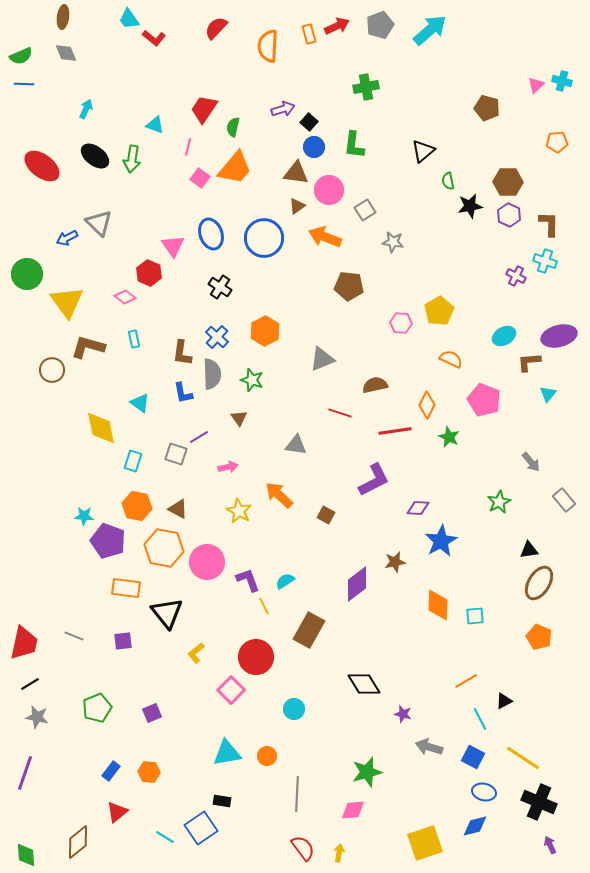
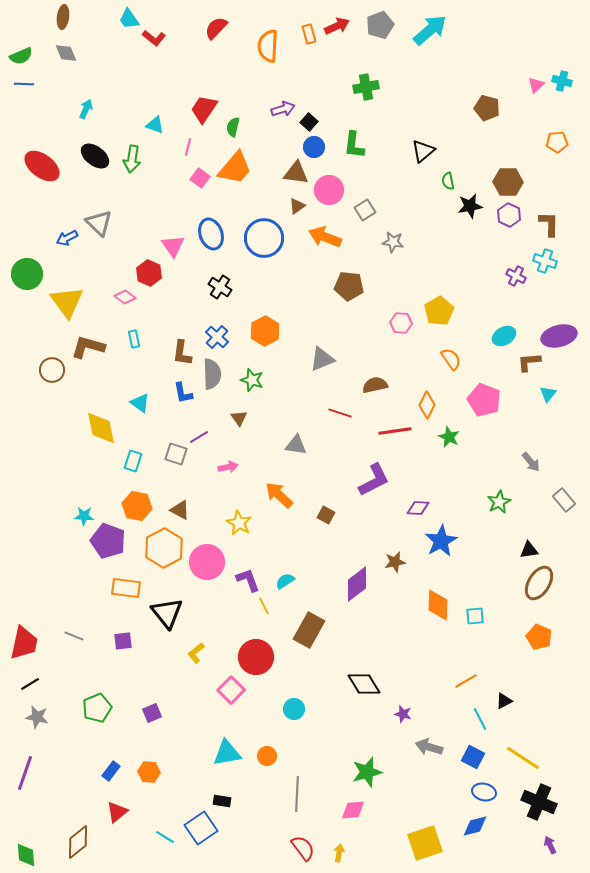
orange semicircle at (451, 359): rotated 30 degrees clockwise
brown triangle at (178, 509): moved 2 px right, 1 px down
yellow star at (239, 511): moved 12 px down
orange hexagon at (164, 548): rotated 21 degrees clockwise
